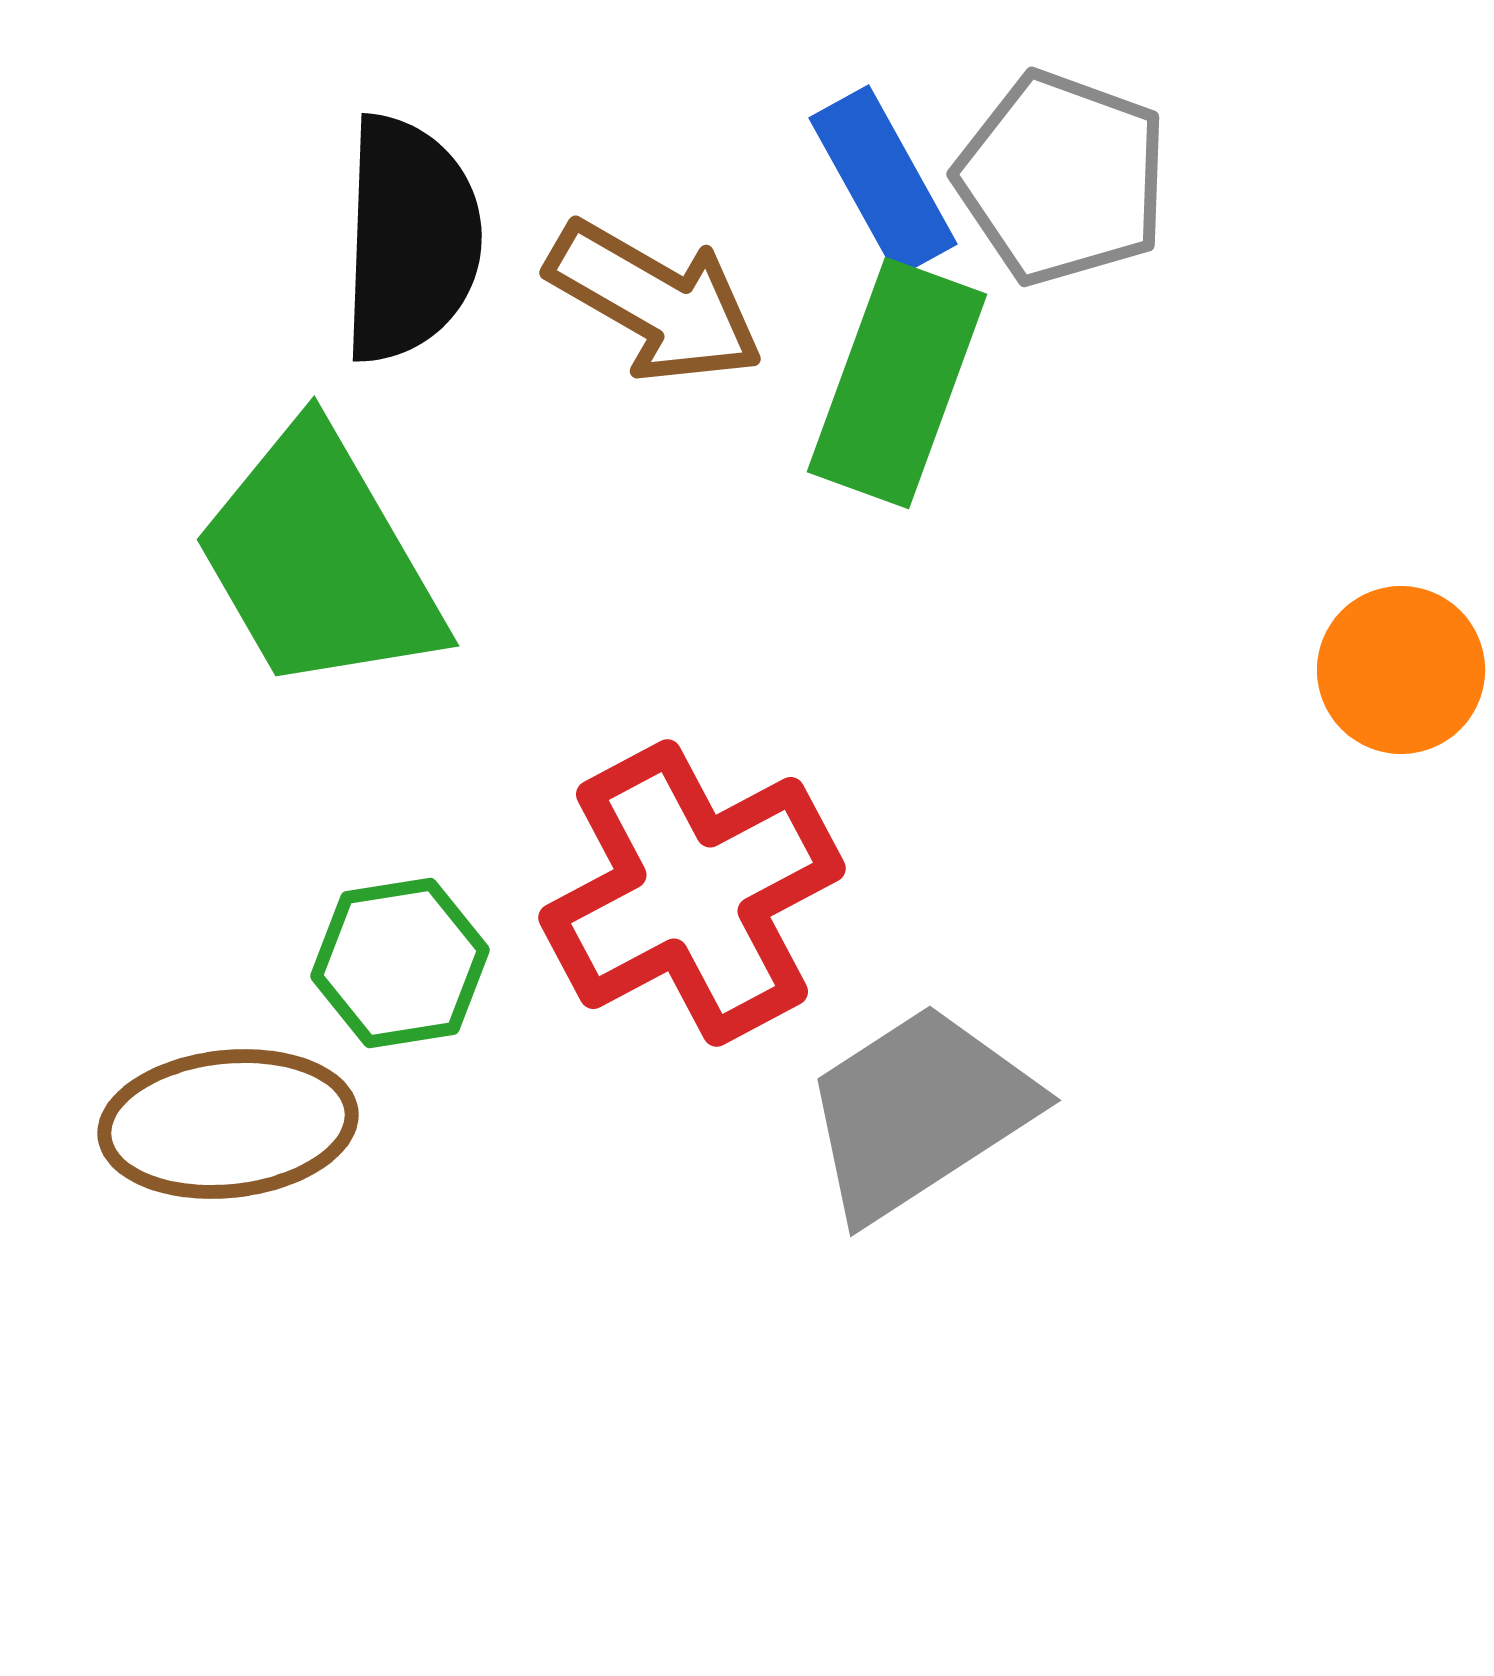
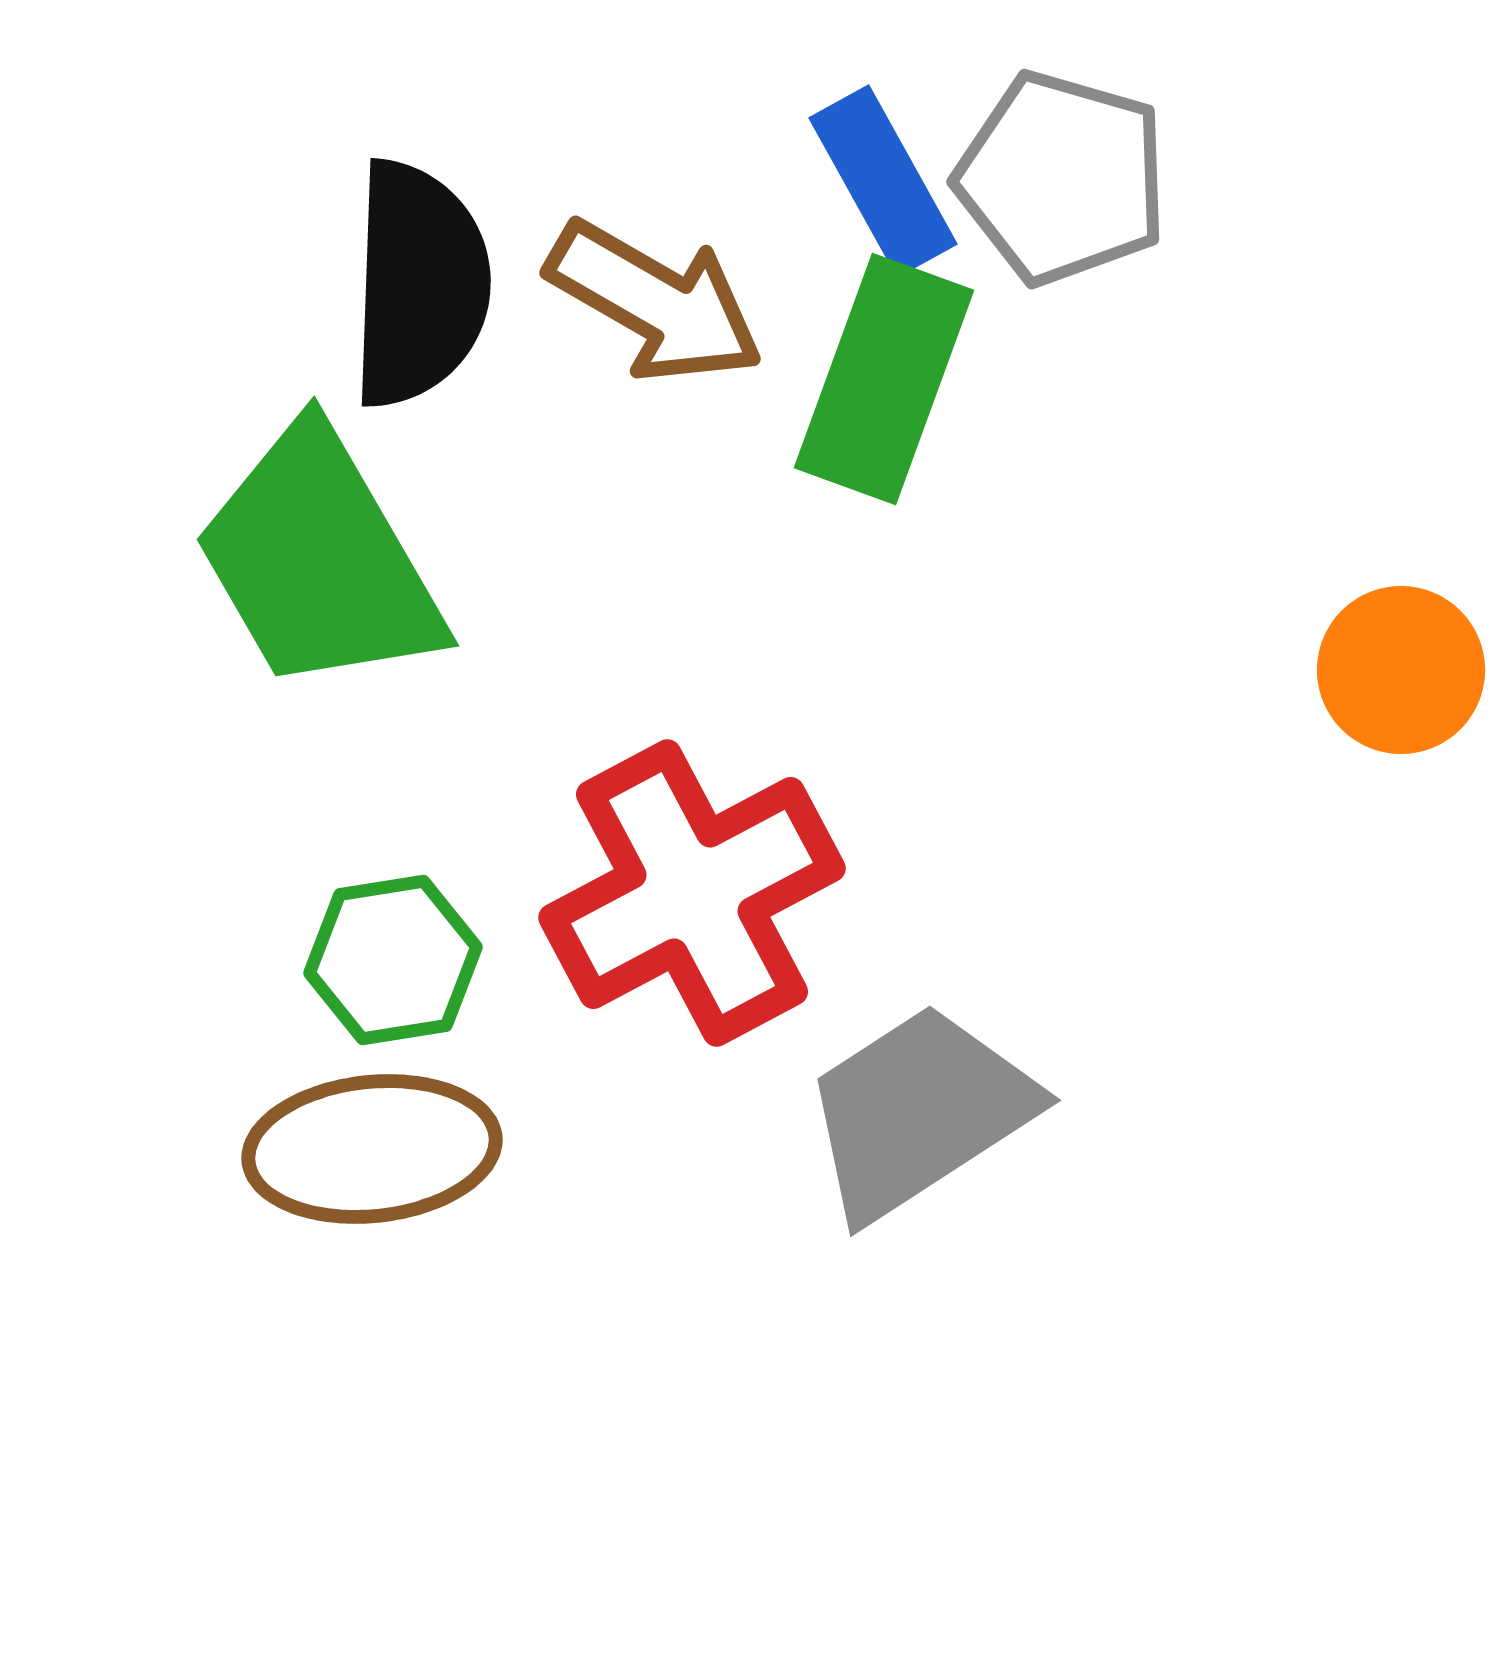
gray pentagon: rotated 4 degrees counterclockwise
black semicircle: moved 9 px right, 45 px down
green rectangle: moved 13 px left, 4 px up
green hexagon: moved 7 px left, 3 px up
brown ellipse: moved 144 px right, 25 px down
